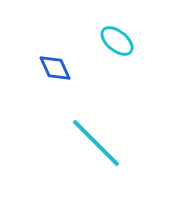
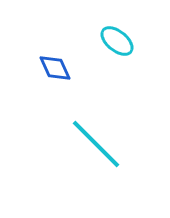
cyan line: moved 1 px down
